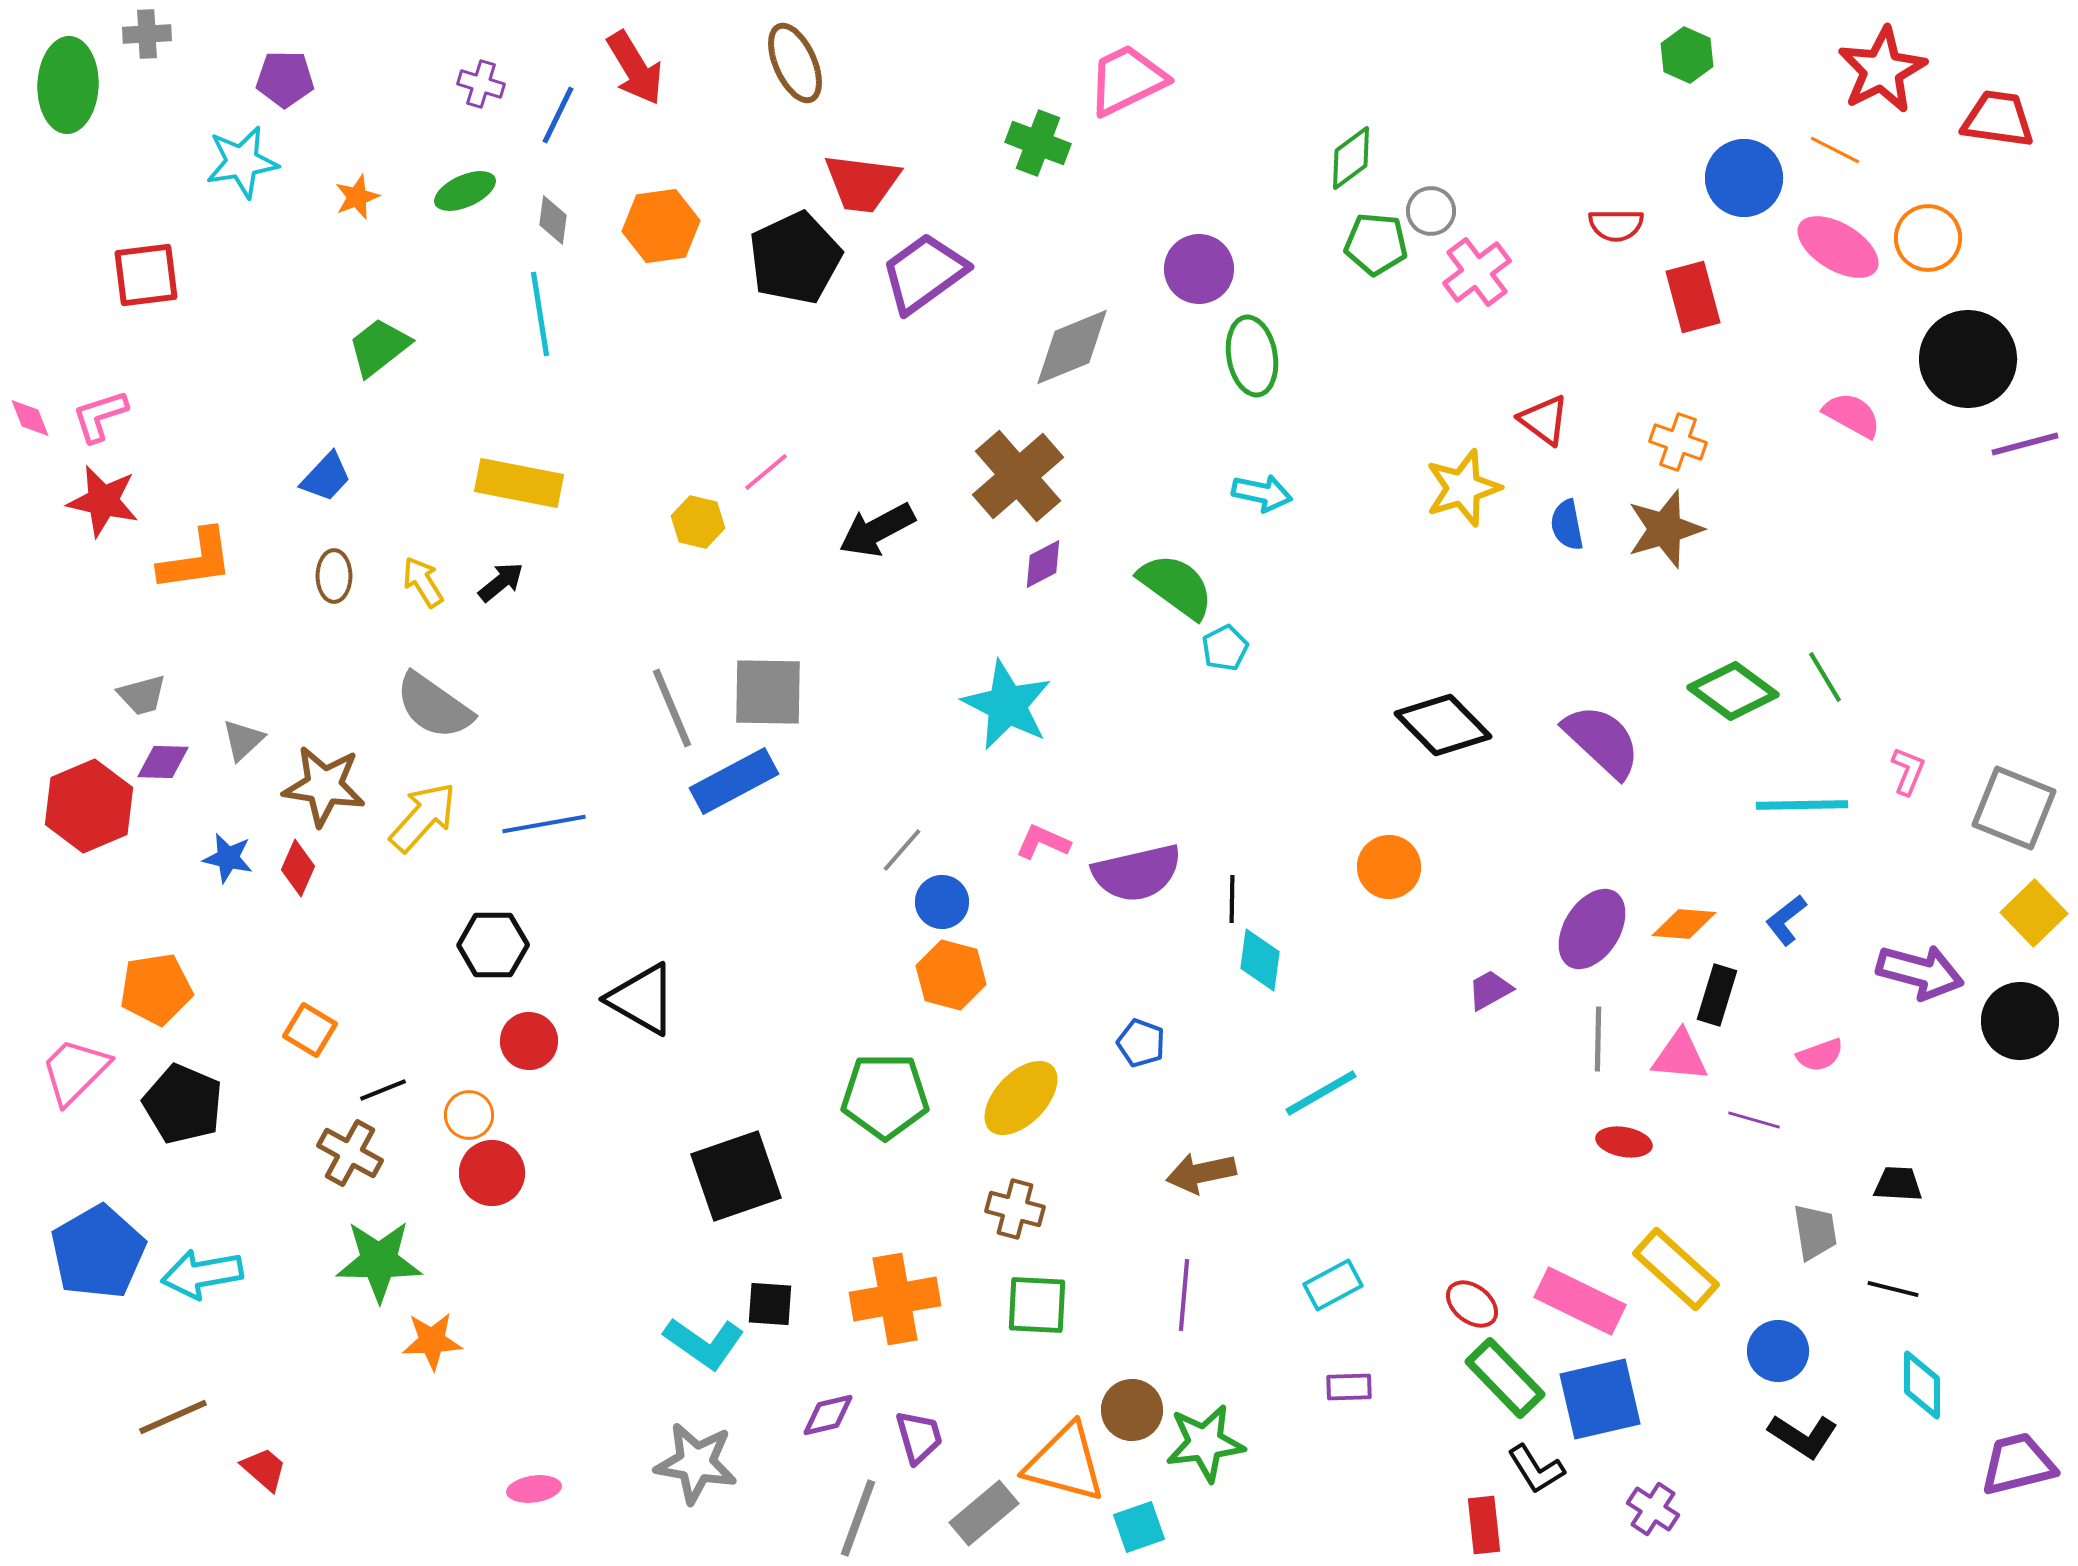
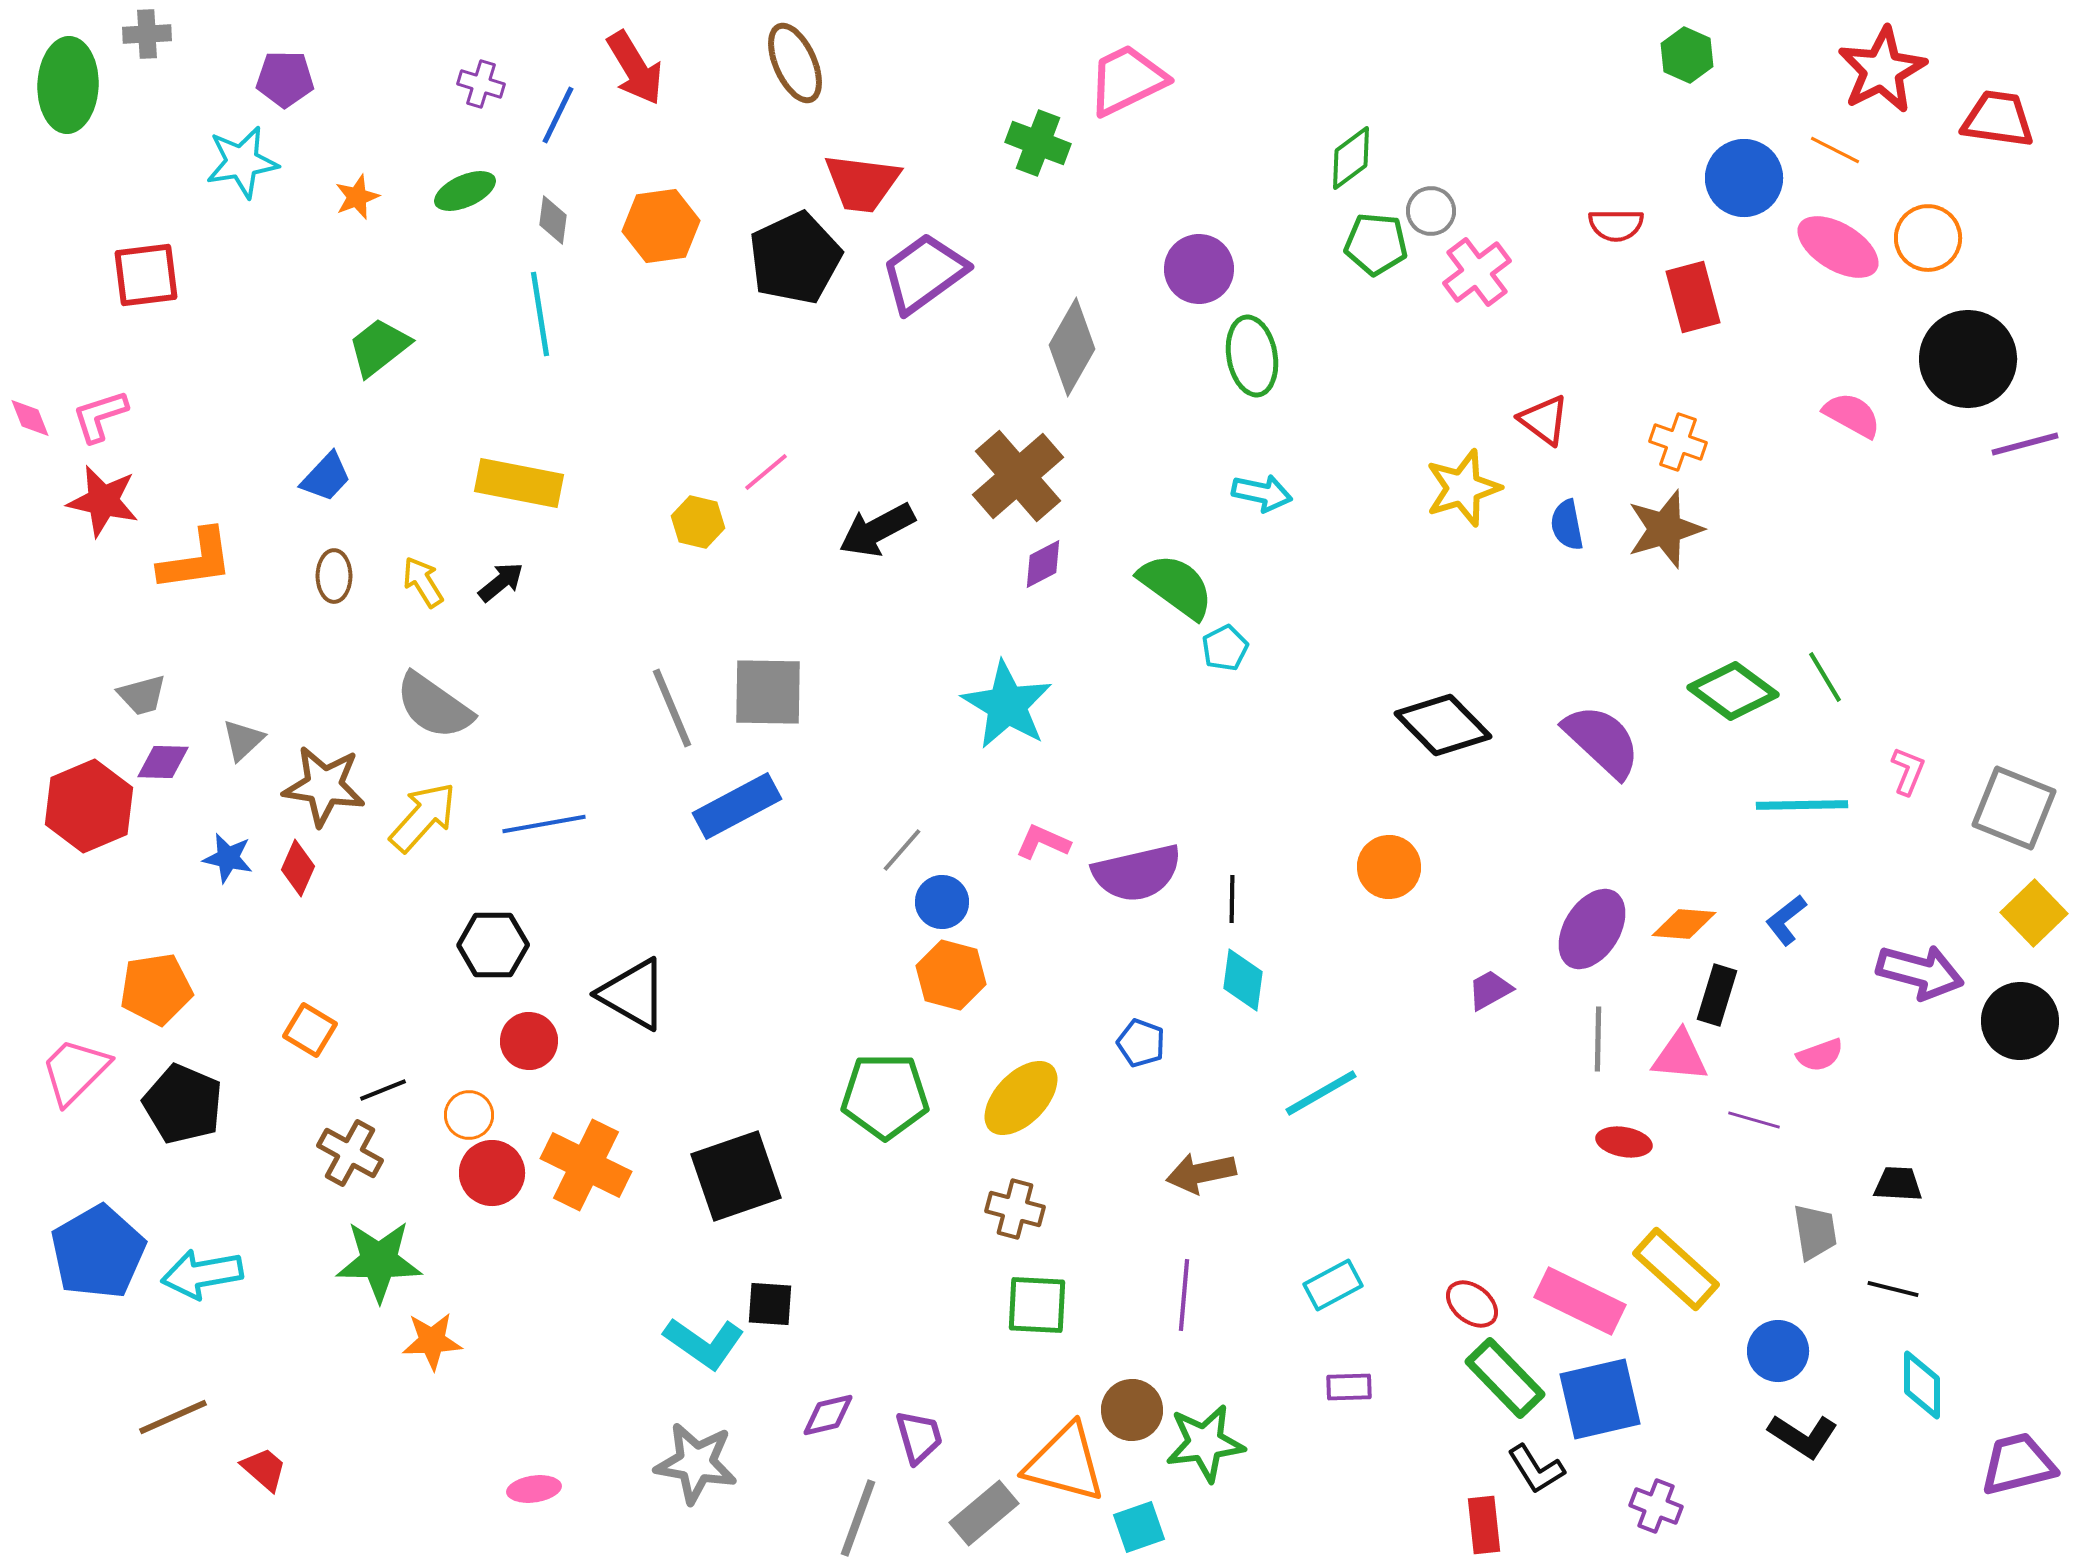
gray diamond at (1072, 347): rotated 38 degrees counterclockwise
cyan star at (1007, 705): rotated 4 degrees clockwise
blue rectangle at (734, 781): moved 3 px right, 25 px down
cyan diamond at (1260, 960): moved 17 px left, 20 px down
black triangle at (642, 999): moved 9 px left, 5 px up
orange cross at (895, 1299): moved 309 px left, 134 px up; rotated 36 degrees clockwise
purple cross at (1653, 1509): moved 3 px right, 3 px up; rotated 12 degrees counterclockwise
